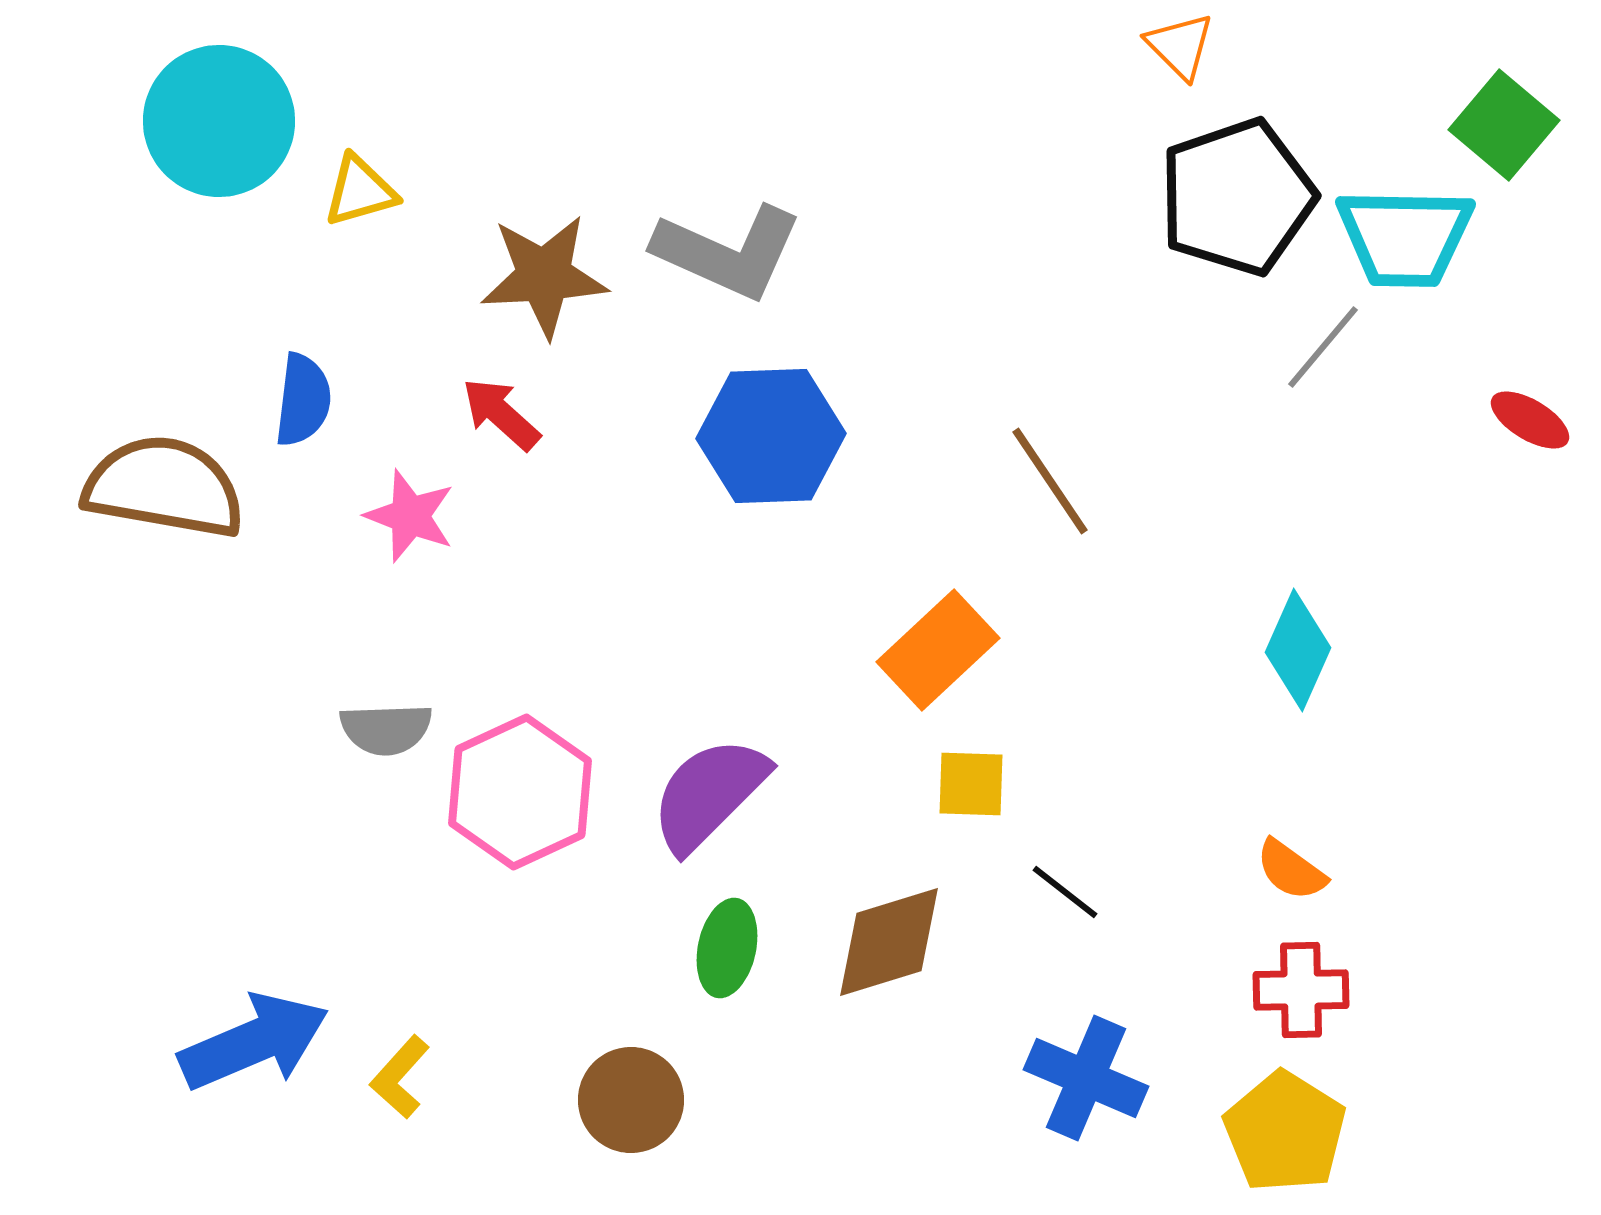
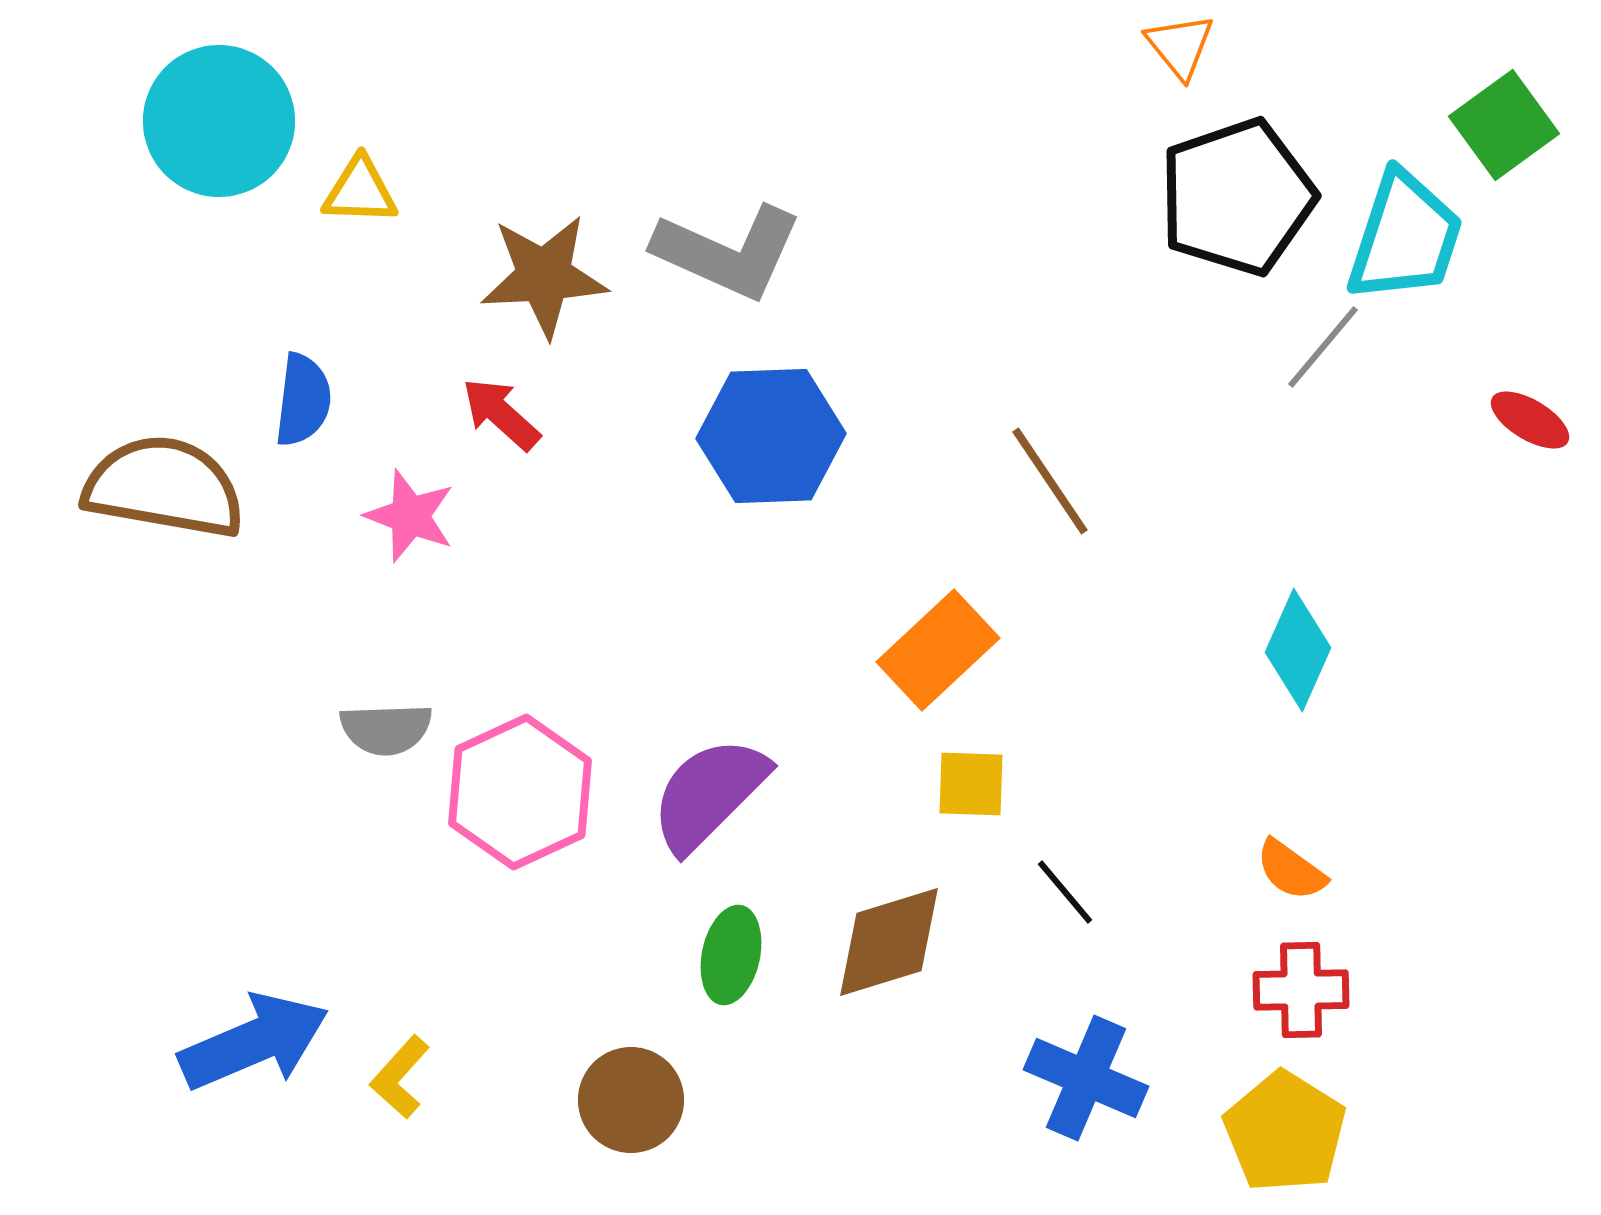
orange triangle: rotated 6 degrees clockwise
green square: rotated 14 degrees clockwise
yellow triangle: rotated 18 degrees clockwise
cyan trapezoid: rotated 73 degrees counterclockwise
black line: rotated 12 degrees clockwise
green ellipse: moved 4 px right, 7 px down
